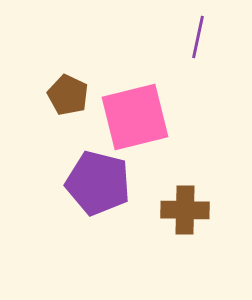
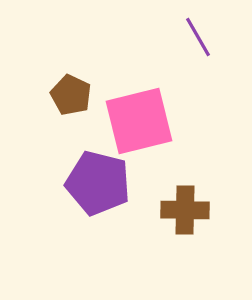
purple line: rotated 42 degrees counterclockwise
brown pentagon: moved 3 px right
pink square: moved 4 px right, 4 px down
